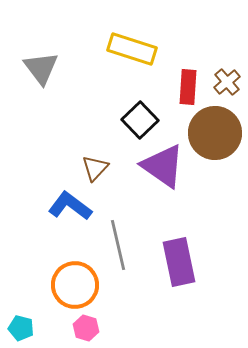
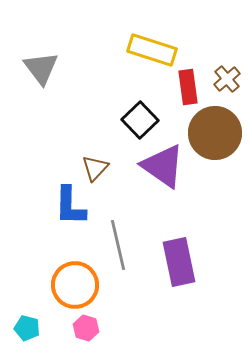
yellow rectangle: moved 20 px right, 1 px down
brown cross: moved 3 px up
red rectangle: rotated 12 degrees counterclockwise
blue L-shape: rotated 126 degrees counterclockwise
cyan pentagon: moved 6 px right
